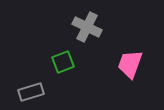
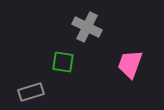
green square: rotated 30 degrees clockwise
